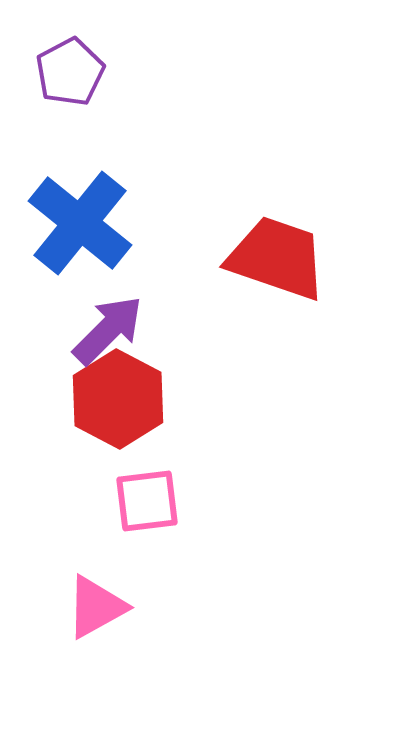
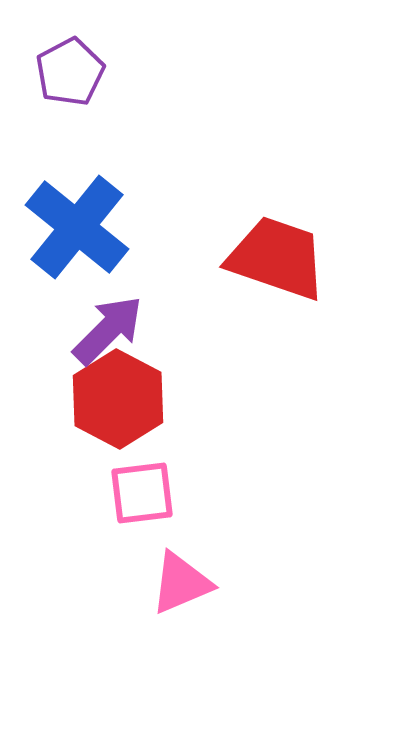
blue cross: moved 3 px left, 4 px down
pink square: moved 5 px left, 8 px up
pink triangle: moved 85 px right, 24 px up; rotated 6 degrees clockwise
